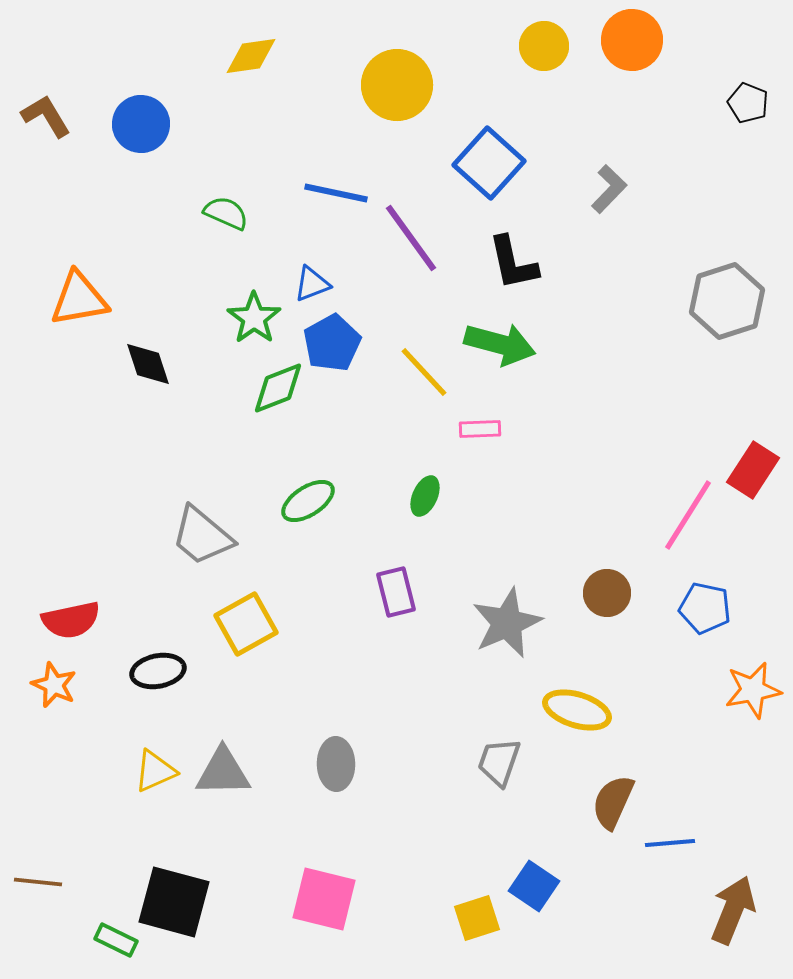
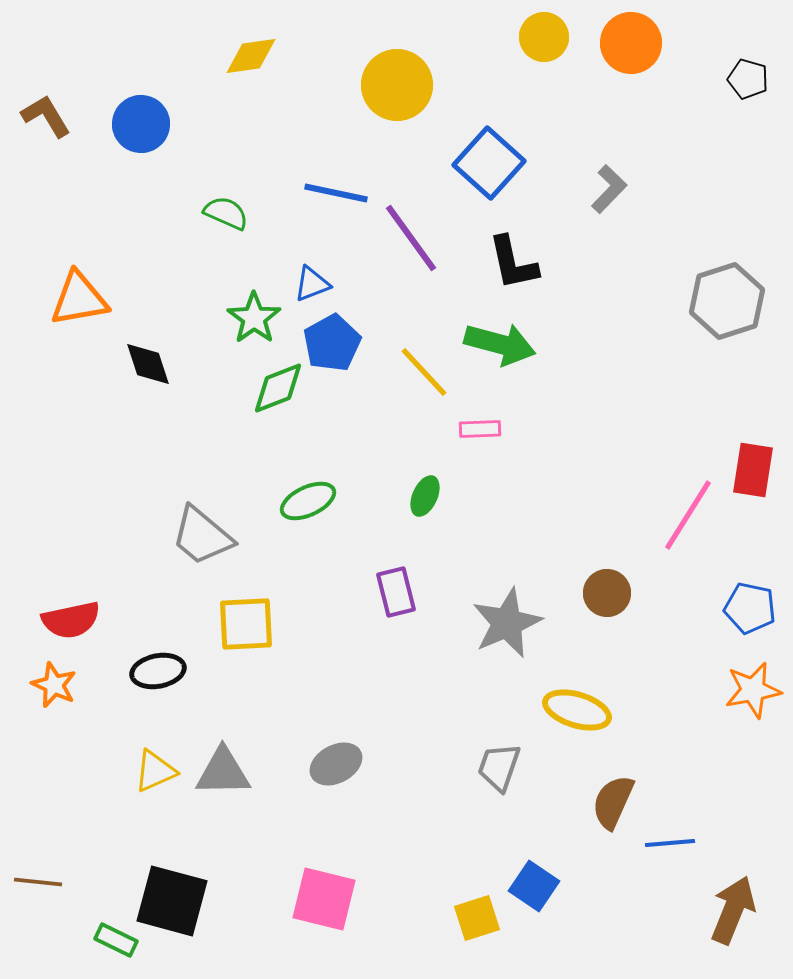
orange circle at (632, 40): moved 1 px left, 3 px down
yellow circle at (544, 46): moved 9 px up
black pentagon at (748, 103): moved 24 px up; rotated 6 degrees counterclockwise
red rectangle at (753, 470): rotated 24 degrees counterclockwise
green ellipse at (308, 501): rotated 8 degrees clockwise
blue pentagon at (705, 608): moved 45 px right
yellow square at (246, 624): rotated 26 degrees clockwise
gray trapezoid at (499, 762): moved 5 px down
gray ellipse at (336, 764): rotated 63 degrees clockwise
black square at (174, 902): moved 2 px left, 1 px up
